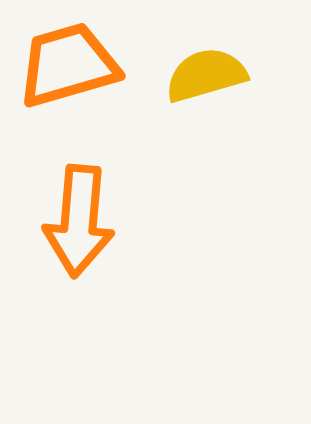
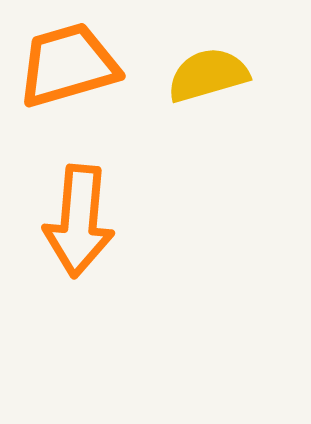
yellow semicircle: moved 2 px right
